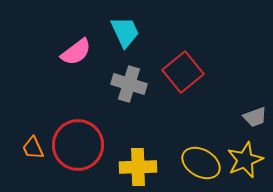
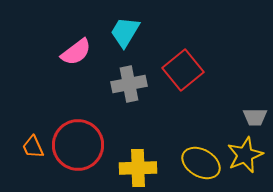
cyan trapezoid: rotated 124 degrees counterclockwise
red square: moved 2 px up
gray cross: rotated 28 degrees counterclockwise
gray trapezoid: rotated 20 degrees clockwise
orange trapezoid: moved 1 px up
yellow star: moved 5 px up
yellow cross: moved 1 px down
